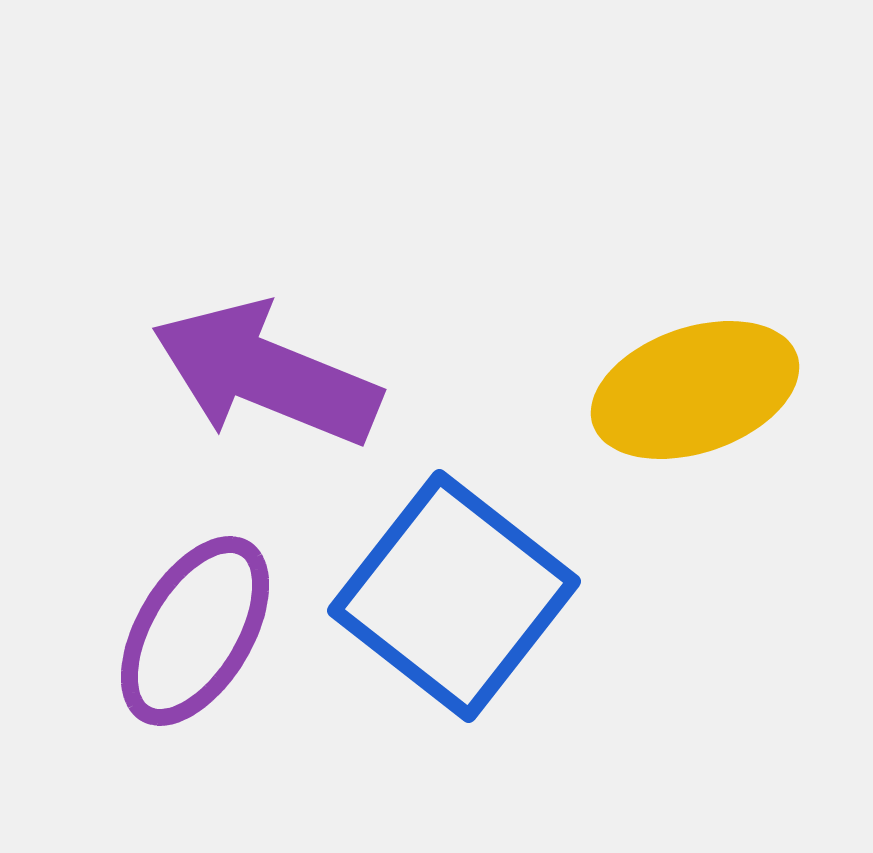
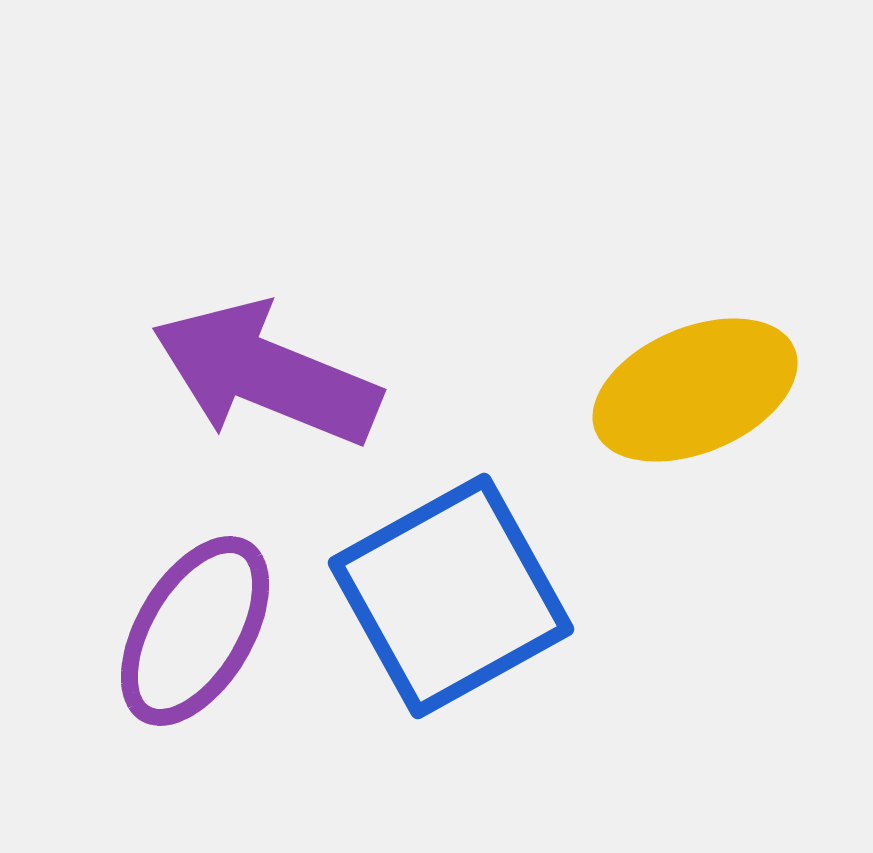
yellow ellipse: rotated 4 degrees counterclockwise
blue square: moved 3 px left; rotated 23 degrees clockwise
